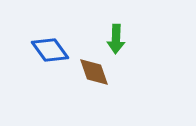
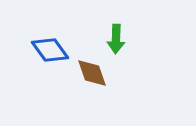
brown diamond: moved 2 px left, 1 px down
